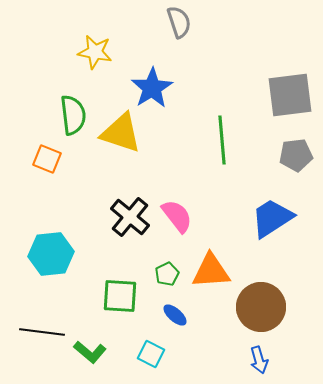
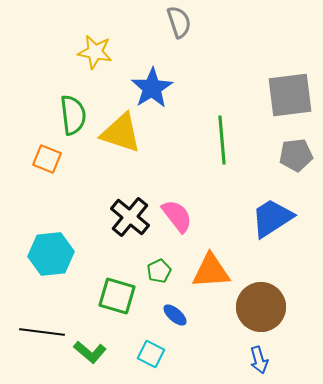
green pentagon: moved 8 px left, 3 px up
green square: moved 3 px left; rotated 12 degrees clockwise
